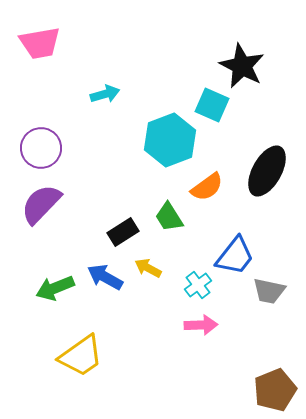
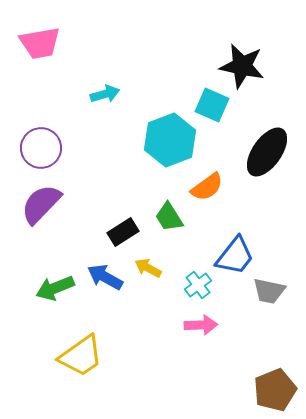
black star: rotated 15 degrees counterclockwise
black ellipse: moved 19 px up; rotated 6 degrees clockwise
